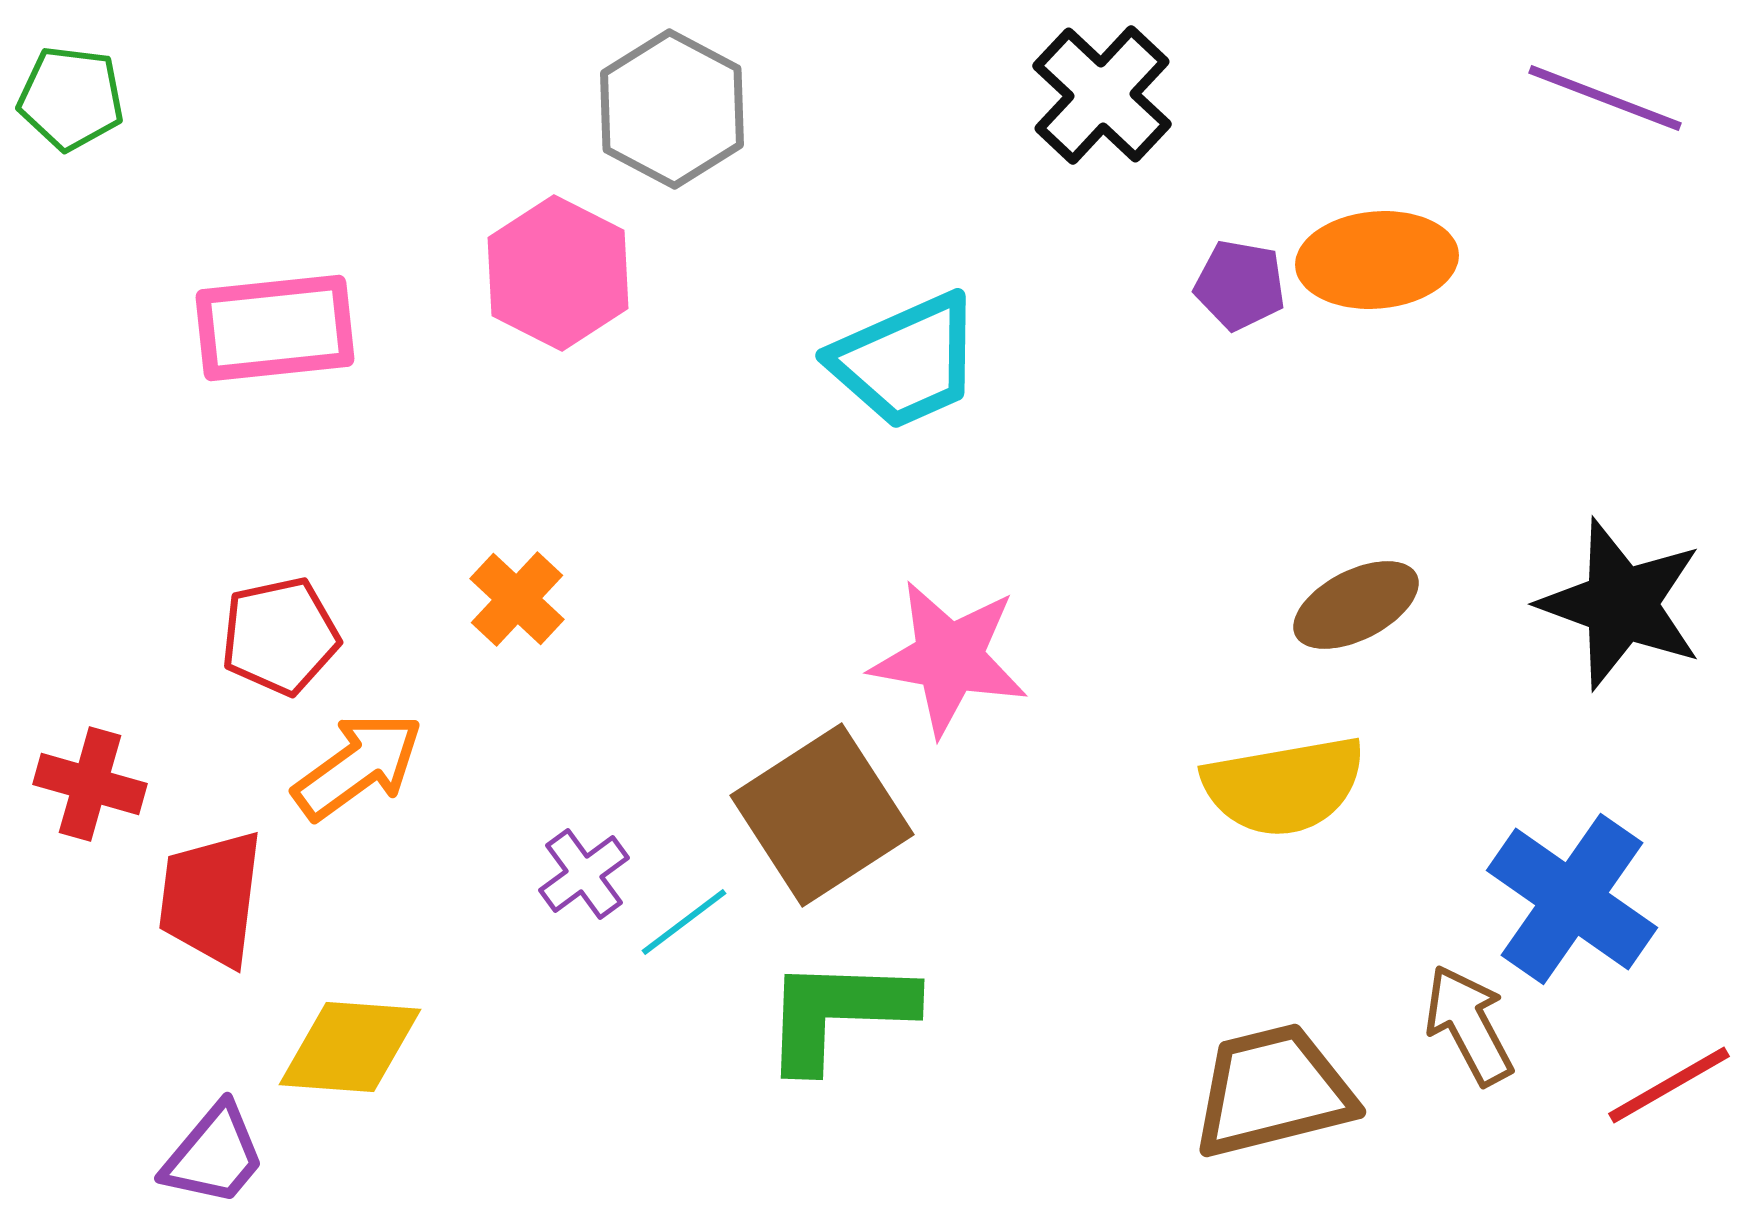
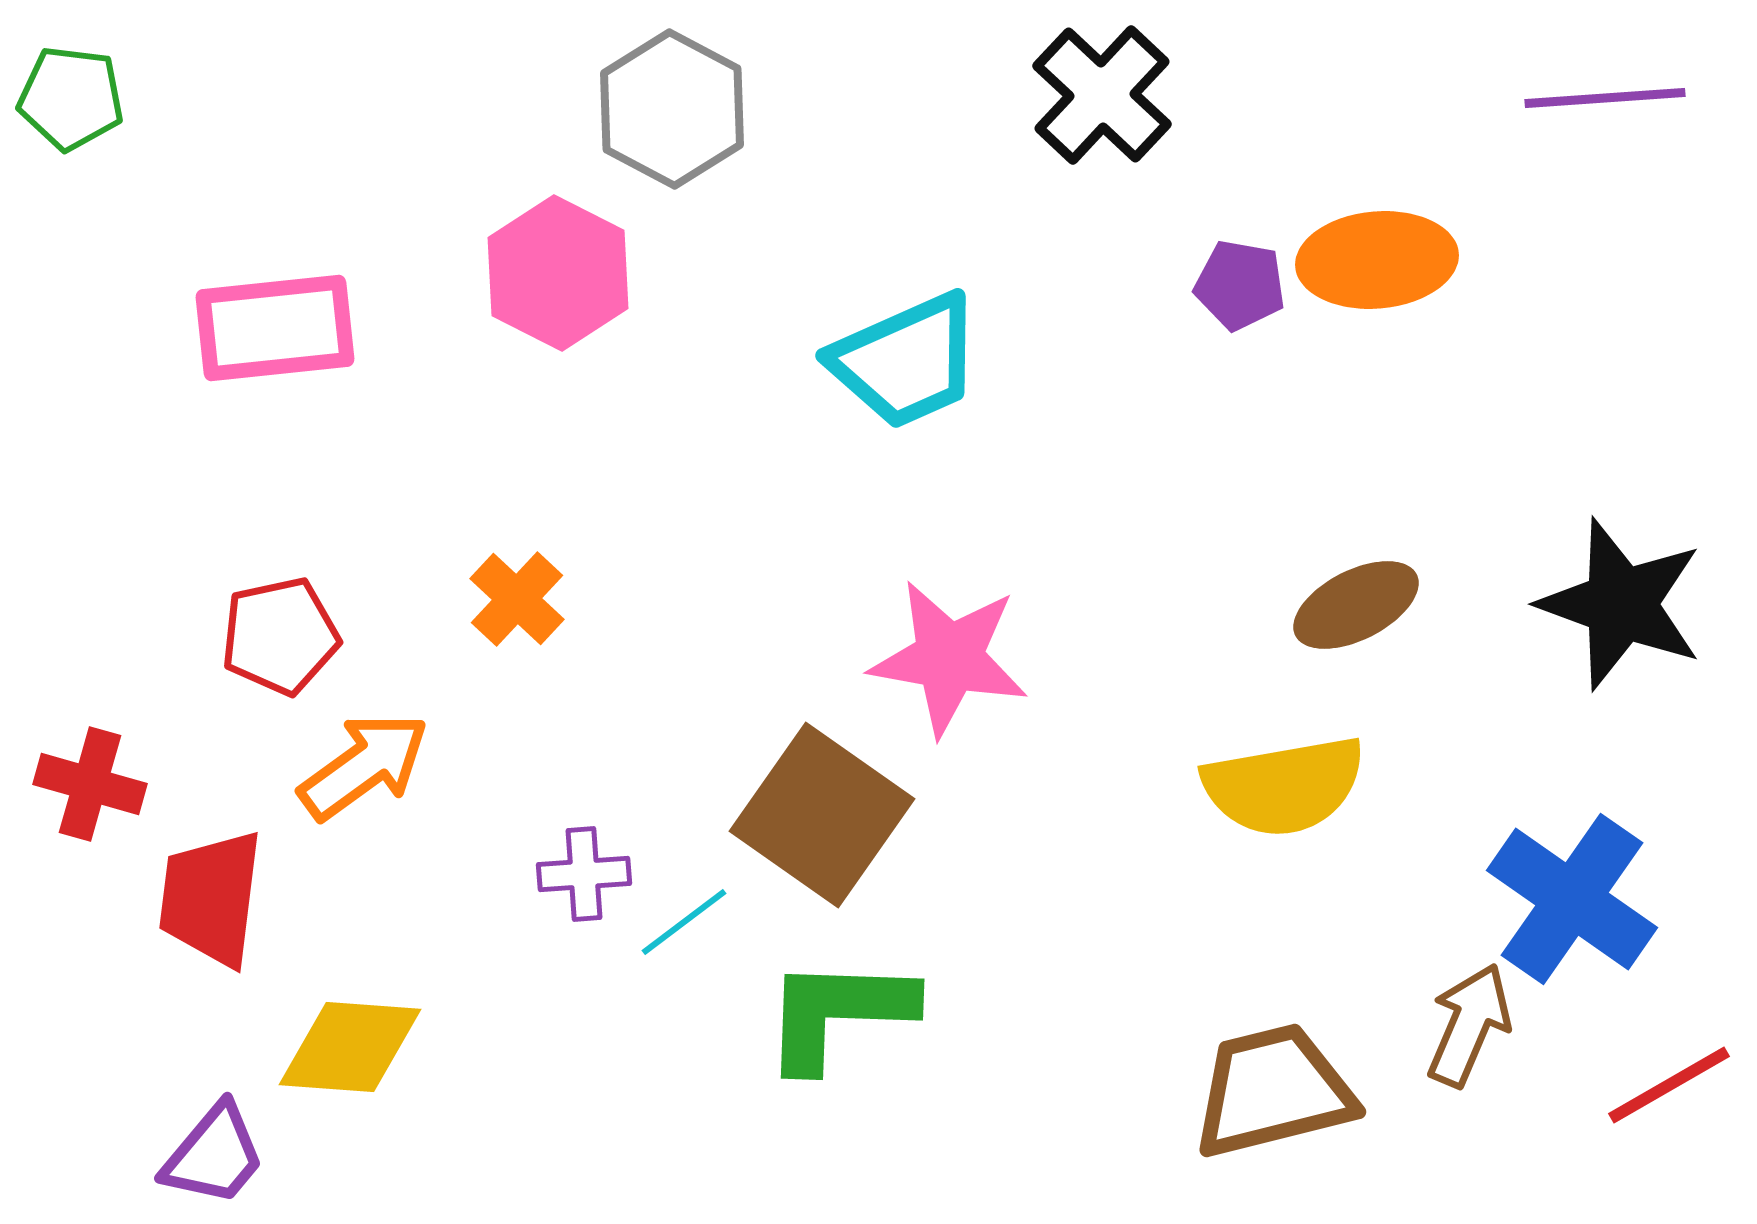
purple line: rotated 25 degrees counterclockwise
orange arrow: moved 6 px right
brown square: rotated 22 degrees counterclockwise
purple cross: rotated 32 degrees clockwise
brown arrow: rotated 51 degrees clockwise
